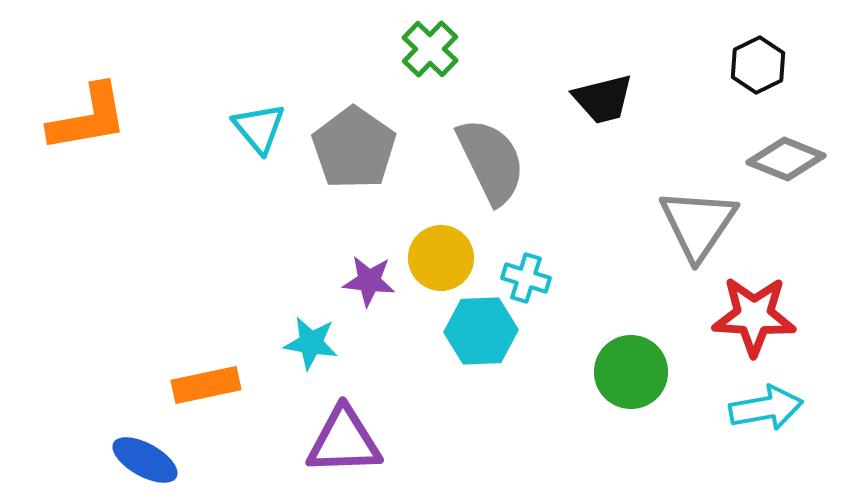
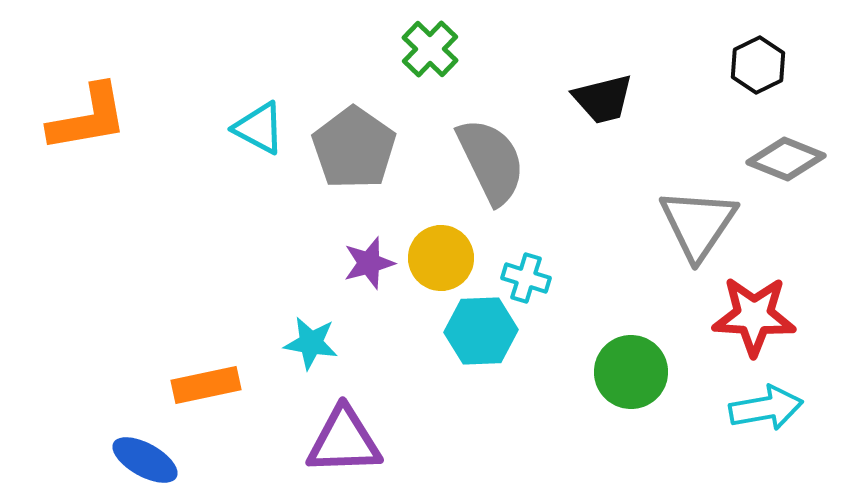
cyan triangle: rotated 22 degrees counterclockwise
purple star: moved 18 px up; rotated 22 degrees counterclockwise
